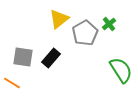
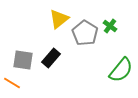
green cross: moved 1 px right, 2 px down; rotated 16 degrees counterclockwise
gray pentagon: rotated 10 degrees counterclockwise
gray square: moved 3 px down
green semicircle: rotated 72 degrees clockwise
